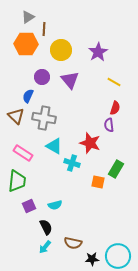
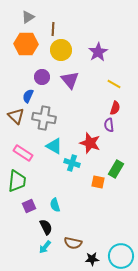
brown line: moved 9 px right
yellow line: moved 2 px down
cyan semicircle: rotated 88 degrees clockwise
cyan circle: moved 3 px right
